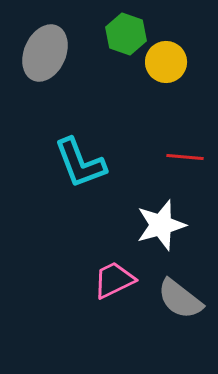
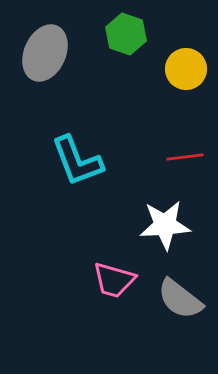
yellow circle: moved 20 px right, 7 px down
red line: rotated 12 degrees counterclockwise
cyan L-shape: moved 3 px left, 2 px up
white star: moved 4 px right; rotated 12 degrees clockwise
pink trapezoid: rotated 138 degrees counterclockwise
